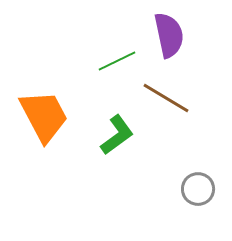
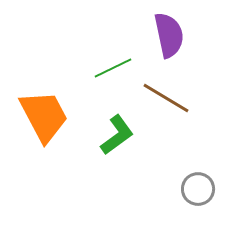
green line: moved 4 px left, 7 px down
